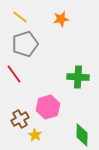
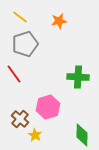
orange star: moved 2 px left, 2 px down
brown cross: rotated 18 degrees counterclockwise
